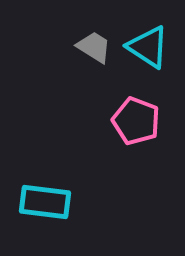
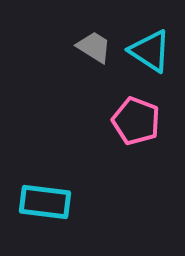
cyan triangle: moved 2 px right, 4 px down
